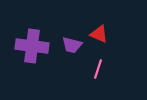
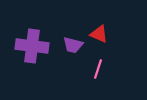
purple trapezoid: moved 1 px right
